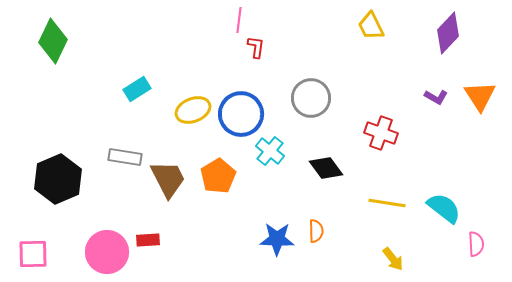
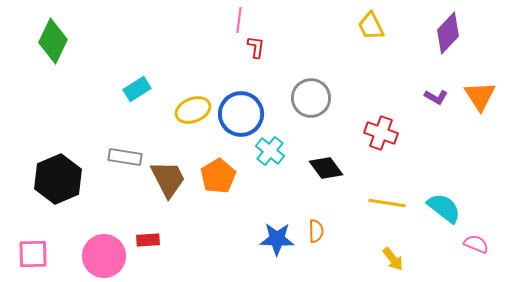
pink semicircle: rotated 65 degrees counterclockwise
pink circle: moved 3 px left, 4 px down
